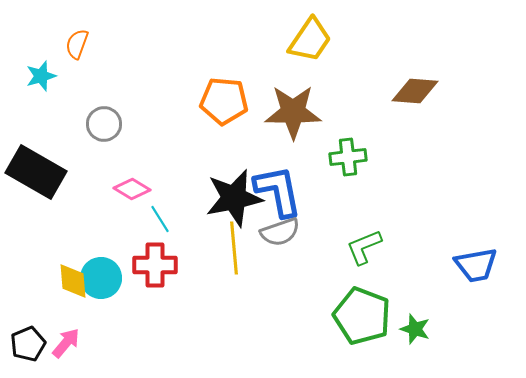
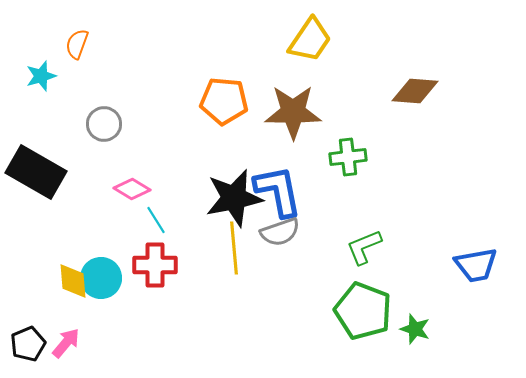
cyan line: moved 4 px left, 1 px down
green pentagon: moved 1 px right, 5 px up
